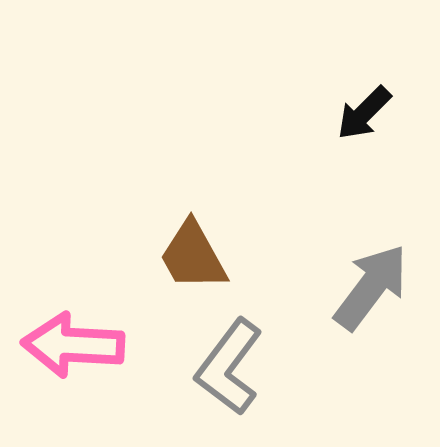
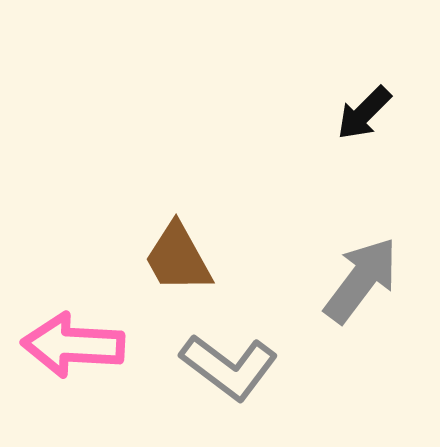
brown trapezoid: moved 15 px left, 2 px down
gray arrow: moved 10 px left, 7 px up
gray L-shape: rotated 90 degrees counterclockwise
